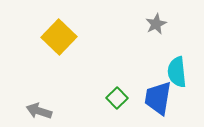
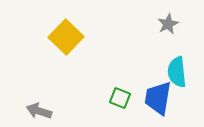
gray star: moved 12 px right
yellow square: moved 7 px right
green square: moved 3 px right; rotated 25 degrees counterclockwise
